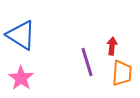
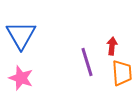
blue triangle: rotated 28 degrees clockwise
orange trapezoid: rotated 8 degrees counterclockwise
pink star: rotated 15 degrees counterclockwise
